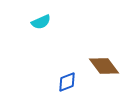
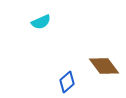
blue diamond: rotated 20 degrees counterclockwise
